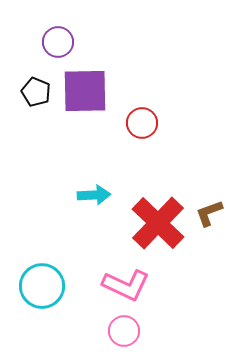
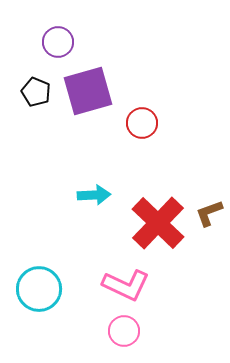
purple square: moved 3 px right; rotated 15 degrees counterclockwise
cyan circle: moved 3 px left, 3 px down
